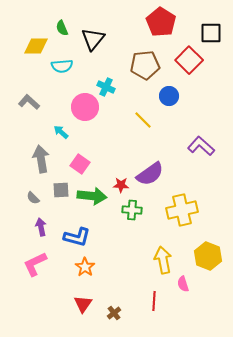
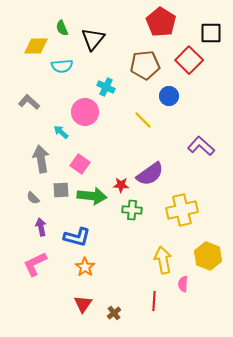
pink circle: moved 5 px down
pink semicircle: rotated 21 degrees clockwise
